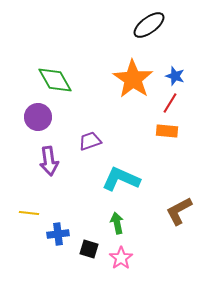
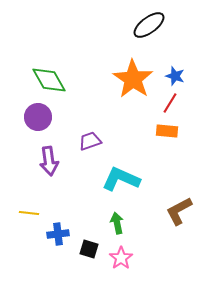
green diamond: moved 6 px left
